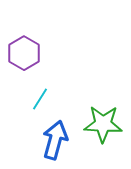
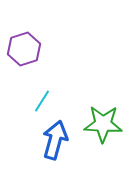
purple hexagon: moved 4 px up; rotated 12 degrees clockwise
cyan line: moved 2 px right, 2 px down
